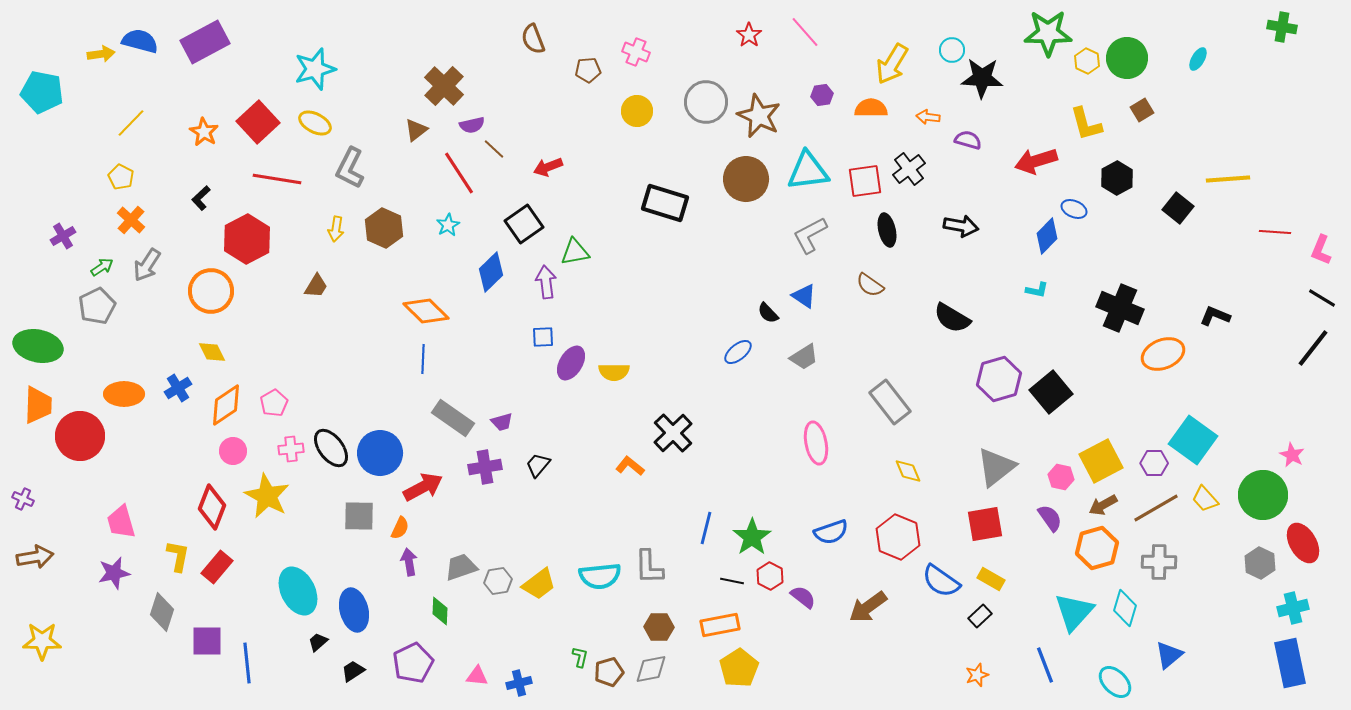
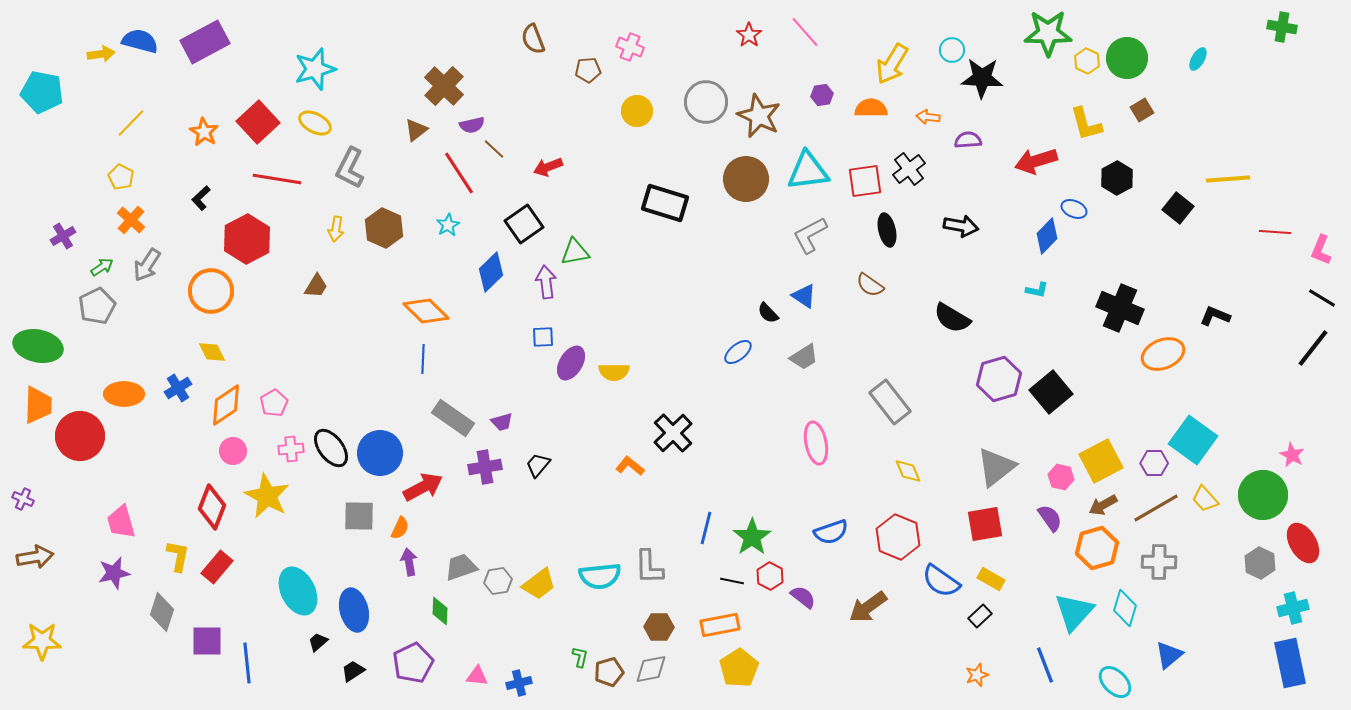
pink cross at (636, 52): moved 6 px left, 5 px up
purple semicircle at (968, 140): rotated 20 degrees counterclockwise
